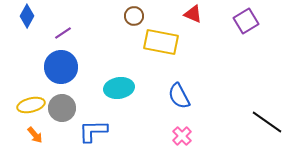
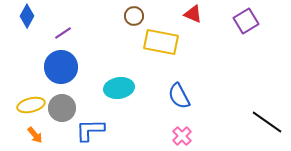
blue L-shape: moved 3 px left, 1 px up
